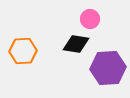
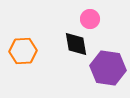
black diamond: rotated 72 degrees clockwise
purple hexagon: rotated 12 degrees clockwise
